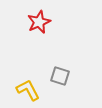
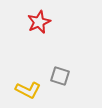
yellow L-shape: rotated 145 degrees clockwise
